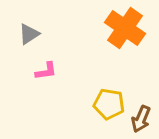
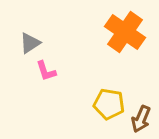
orange cross: moved 4 px down
gray triangle: moved 1 px right, 9 px down
pink L-shape: rotated 80 degrees clockwise
